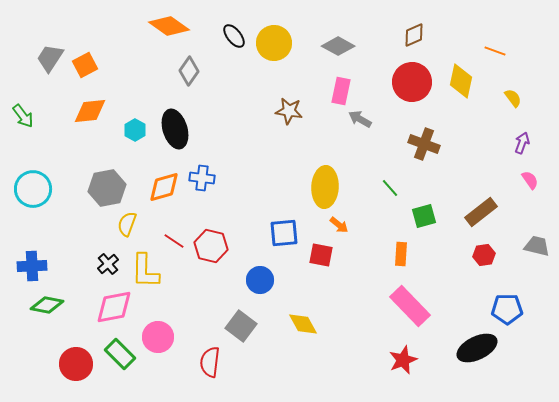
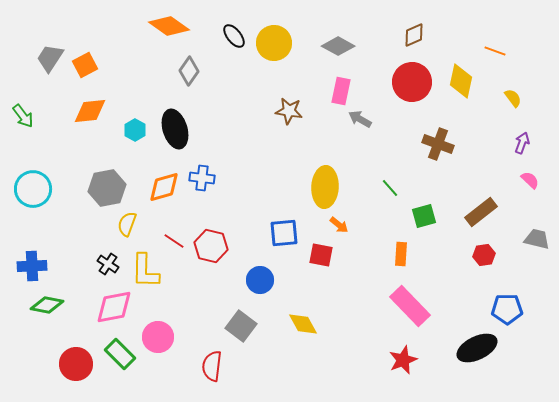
brown cross at (424, 144): moved 14 px right
pink semicircle at (530, 180): rotated 12 degrees counterclockwise
gray trapezoid at (537, 246): moved 7 px up
black cross at (108, 264): rotated 15 degrees counterclockwise
red semicircle at (210, 362): moved 2 px right, 4 px down
